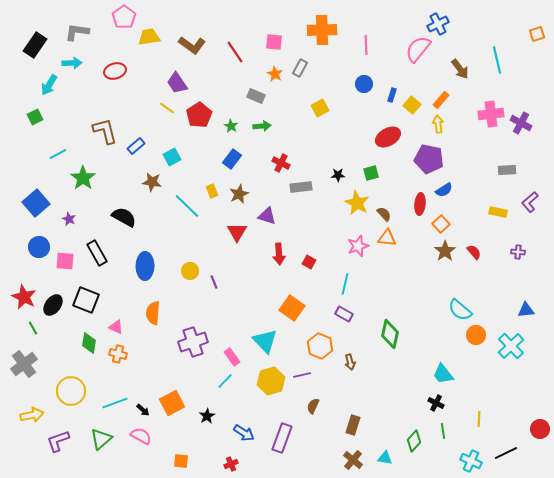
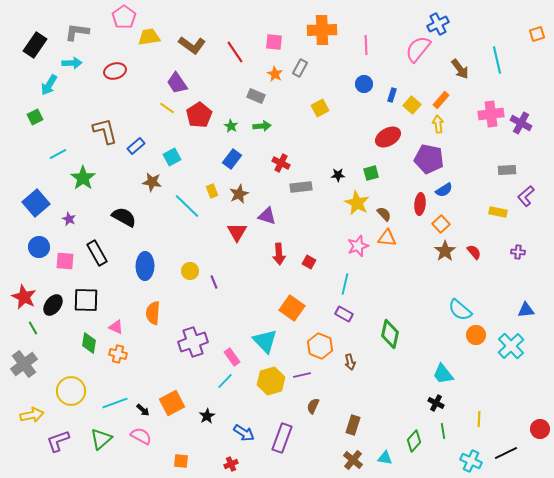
purple L-shape at (530, 202): moved 4 px left, 6 px up
black square at (86, 300): rotated 20 degrees counterclockwise
